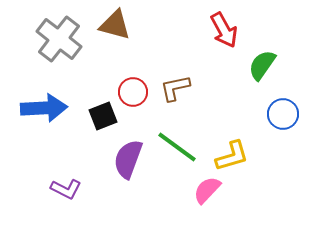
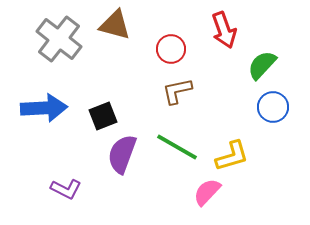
red arrow: rotated 9 degrees clockwise
green semicircle: rotated 8 degrees clockwise
brown L-shape: moved 2 px right, 3 px down
red circle: moved 38 px right, 43 px up
blue circle: moved 10 px left, 7 px up
green line: rotated 6 degrees counterclockwise
purple semicircle: moved 6 px left, 5 px up
pink semicircle: moved 2 px down
